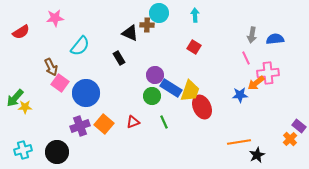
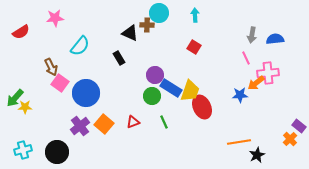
purple cross: rotated 18 degrees counterclockwise
